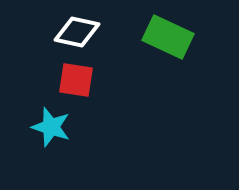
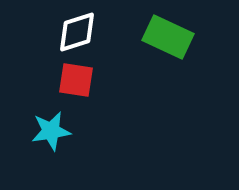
white diamond: rotated 30 degrees counterclockwise
cyan star: moved 4 px down; rotated 27 degrees counterclockwise
